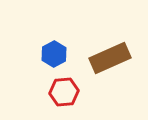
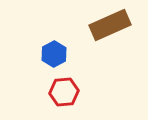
brown rectangle: moved 33 px up
